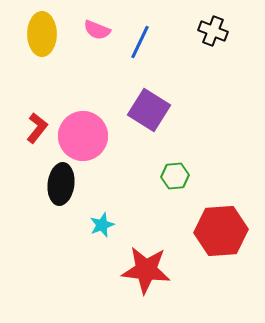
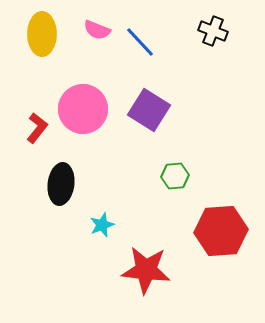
blue line: rotated 68 degrees counterclockwise
pink circle: moved 27 px up
